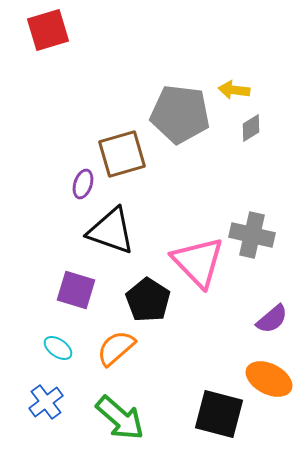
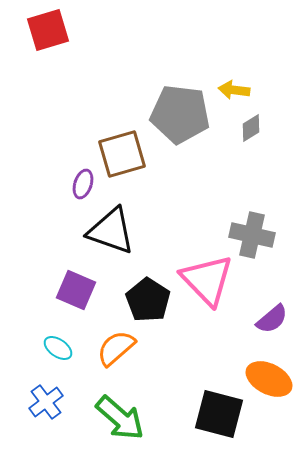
pink triangle: moved 9 px right, 18 px down
purple square: rotated 6 degrees clockwise
